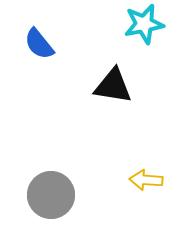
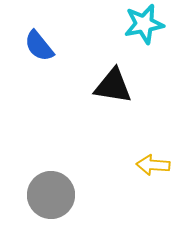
blue semicircle: moved 2 px down
yellow arrow: moved 7 px right, 15 px up
